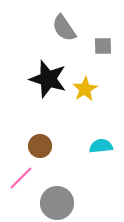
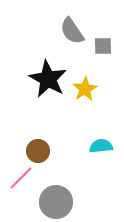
gray semicircle: moved 8 px right, 3 px down
black star: rotated 12 degrees clockwise
brown circle: moved 2 px left, 5 px down
gray circle: moved 1 px left, 1 px up
